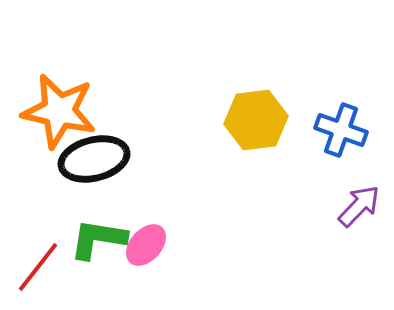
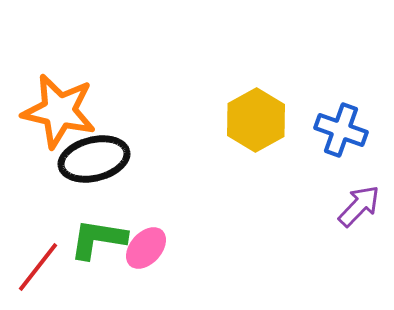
yellow hexagon: rotated 22 degrees counterclockwise
pink ellipse: moved 3 px down
